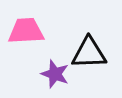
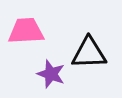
purple star: moved 4 px left
